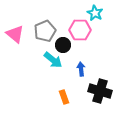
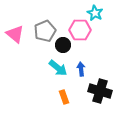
cyan arrow: moved 5 px right, 8 px down
